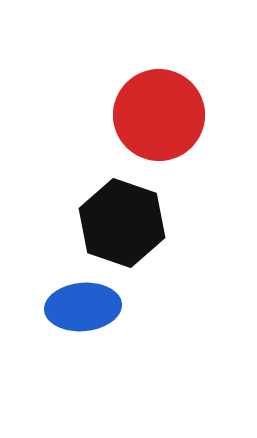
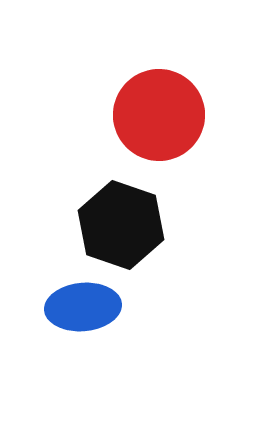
black hexagon: moved 1 px left, 2 px down
